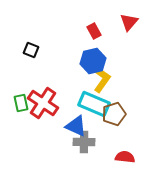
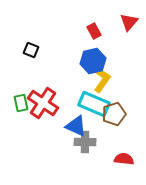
gray cross: moved 1 px right
red semicircle: moved 1 px left, 2 px down
